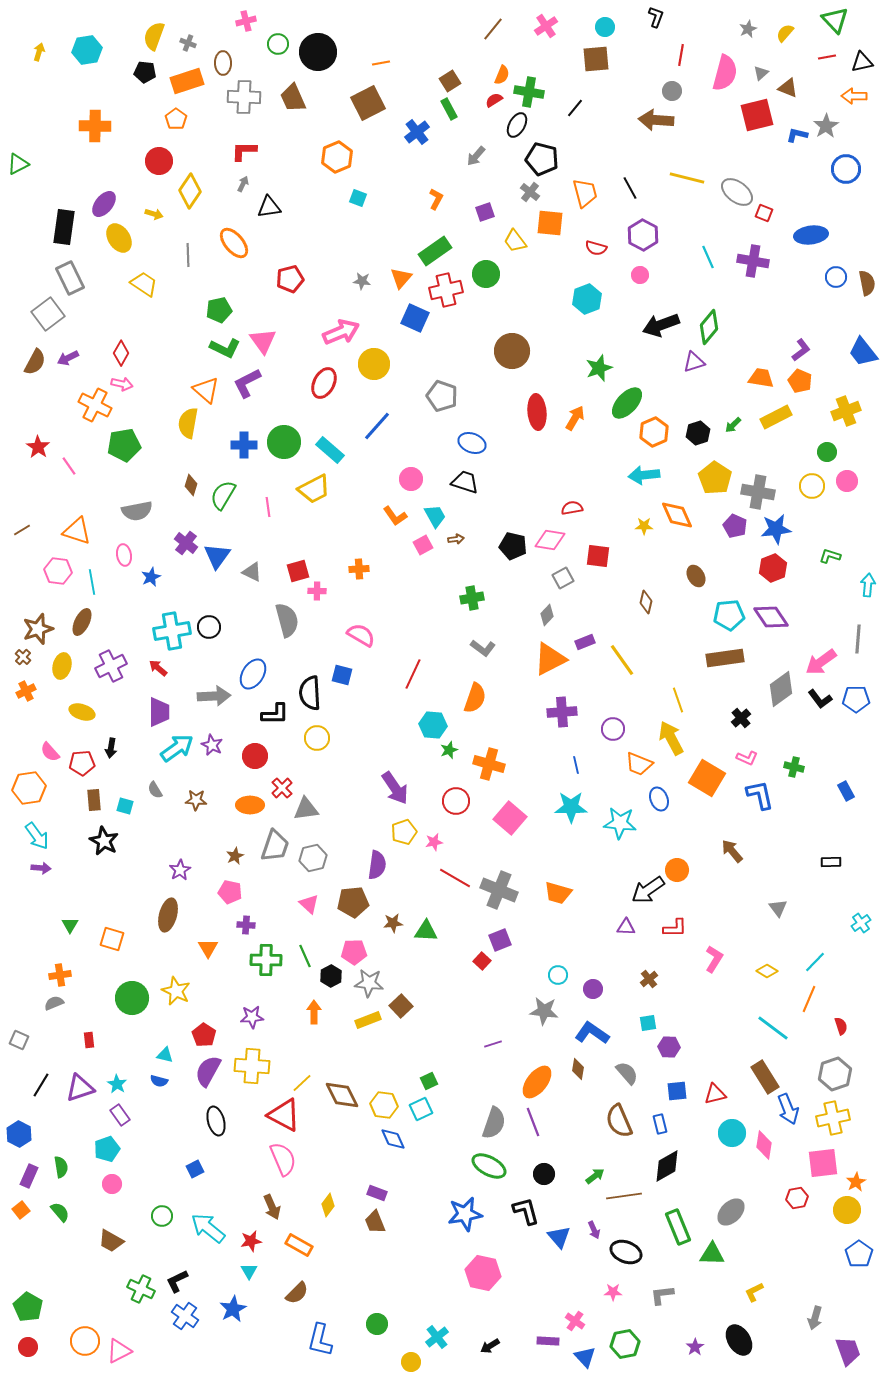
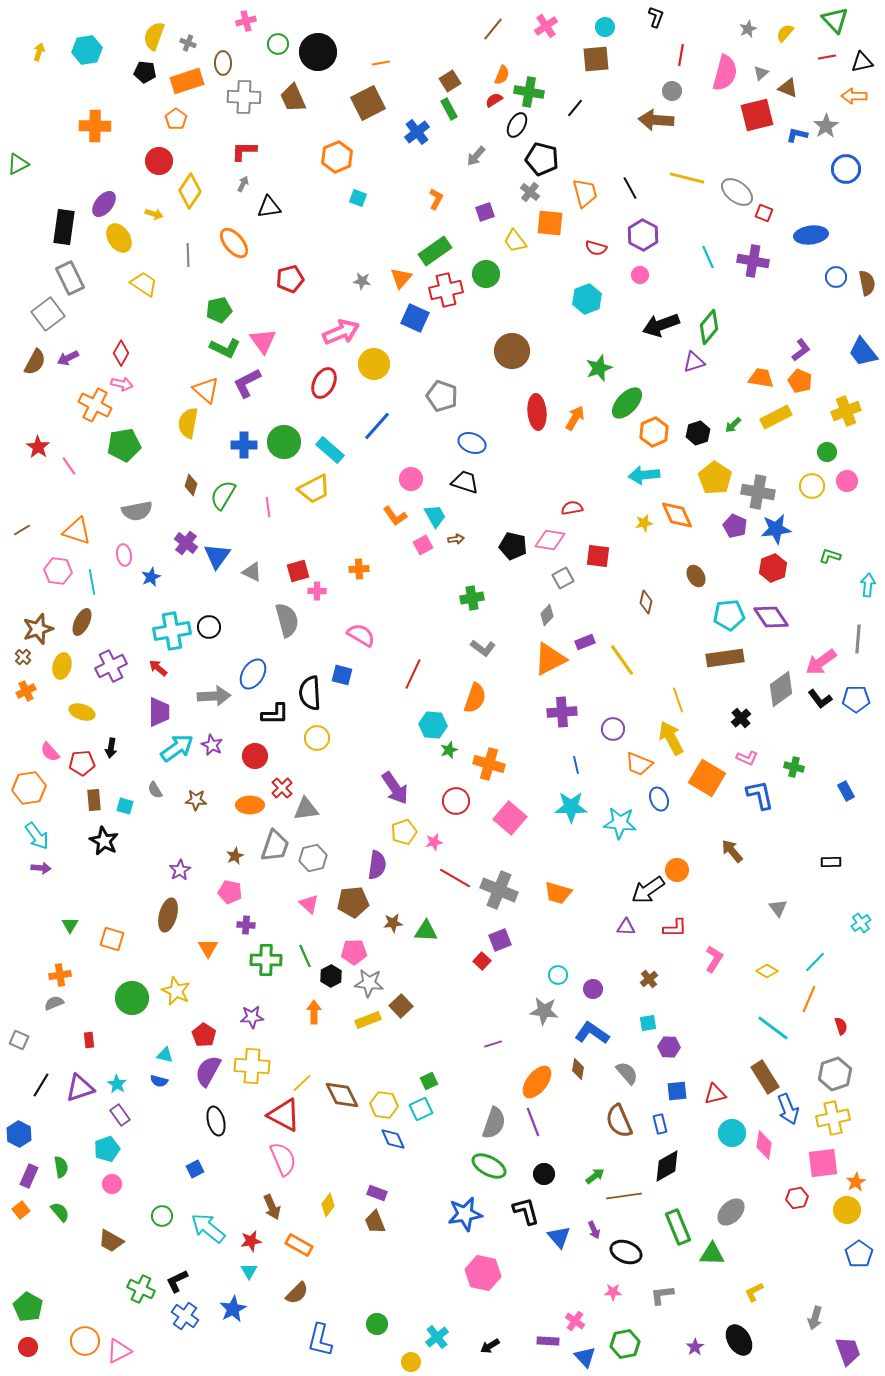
yellow star at (644, 526): moved 3 px up; rotated 12 degrees counterclockwise
